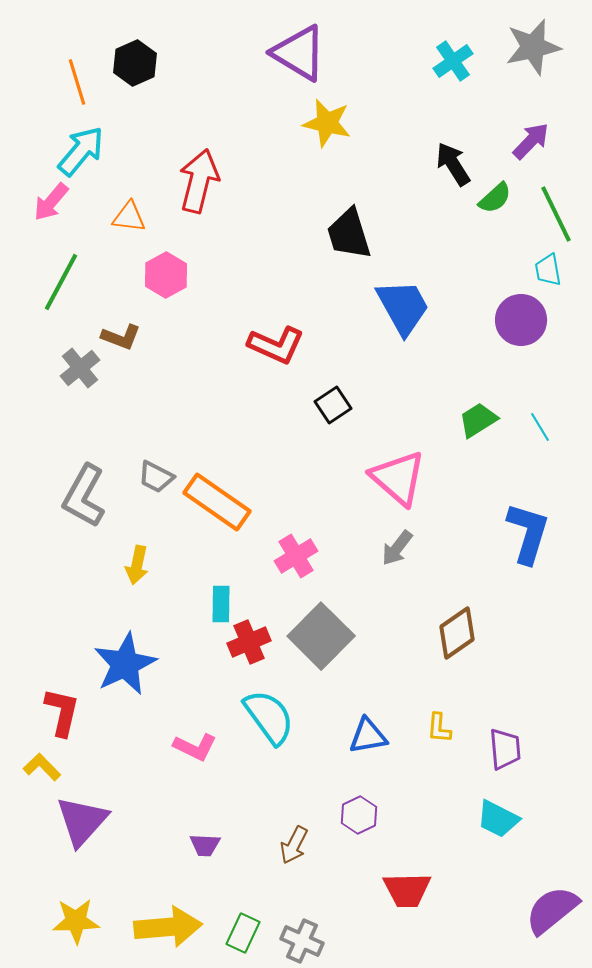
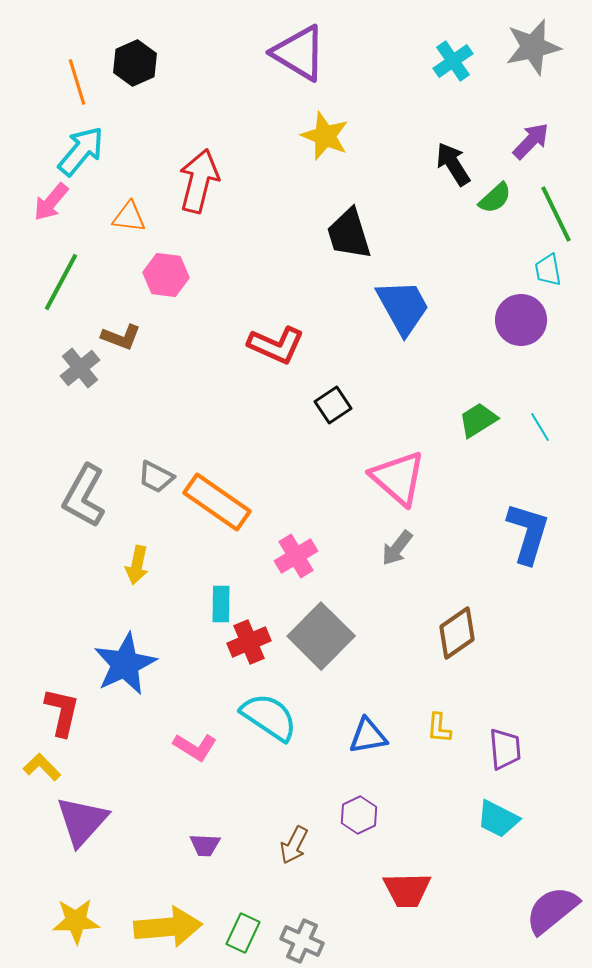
yellow star at (327, 123): moved 2 px left, 13 px down; rotated 9 degrees clockwise
pink hexagon at (166, 275): rotated 24 degrees counterclockwise
cyan semicircle at (269, 717): rotated 20 degrees counterclockwise
pink L-shape at (195, 747): rotated 6 degrees clockwise
